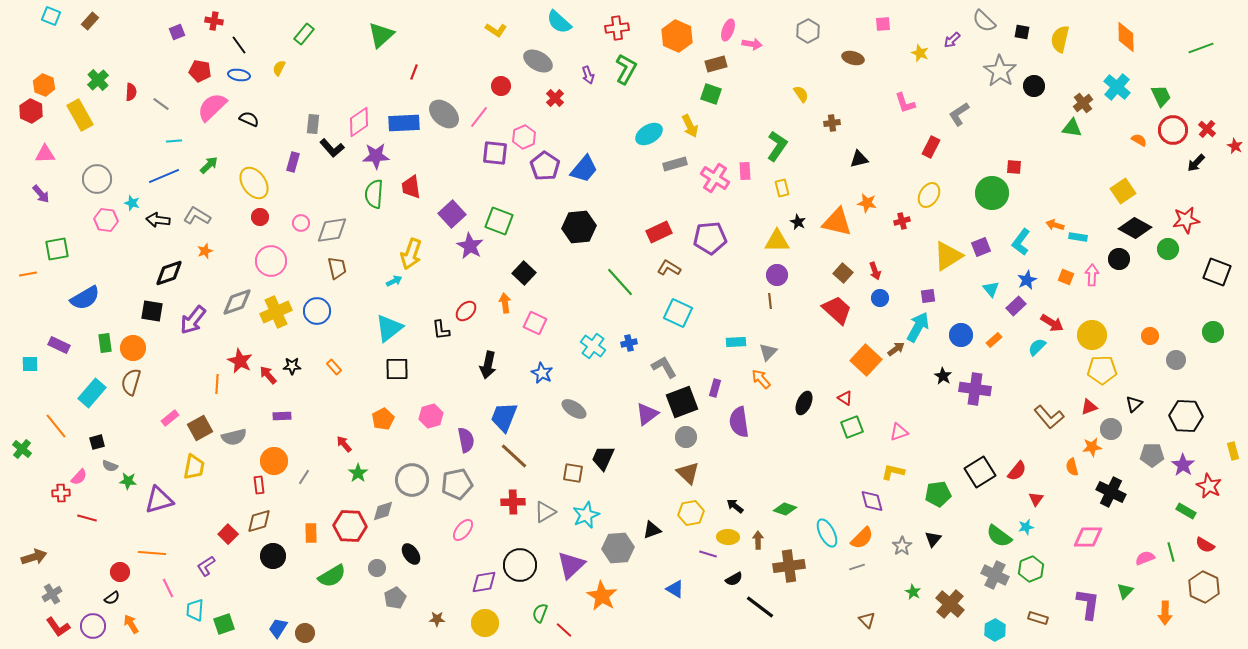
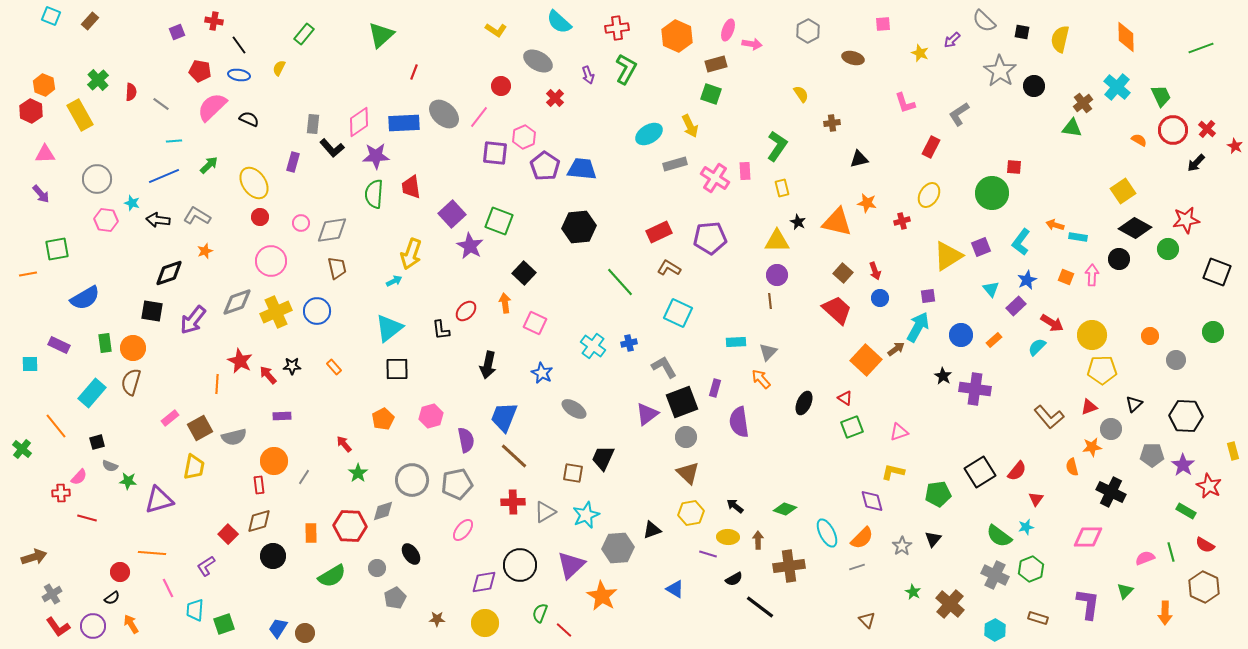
blue trapezoid at (584, 169): moved 2 px left; rotated 124 degrees counterclockwise
